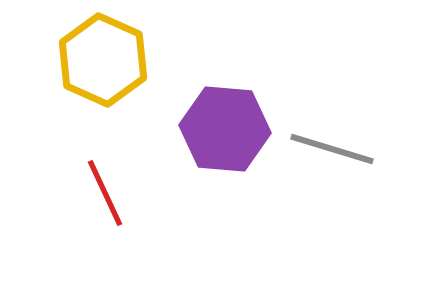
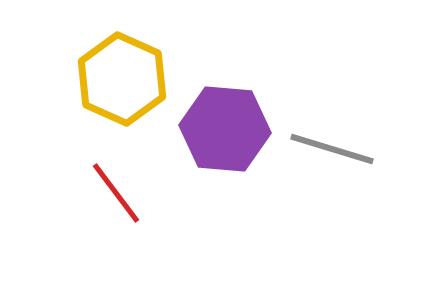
yellow hexagon: moved 19 px right, 19 px down
red line: moved 11 px right; rotated 12 degrees counterclockwise
